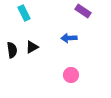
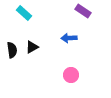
cyan rectangle: rotated 21 degrees counterclockwise
